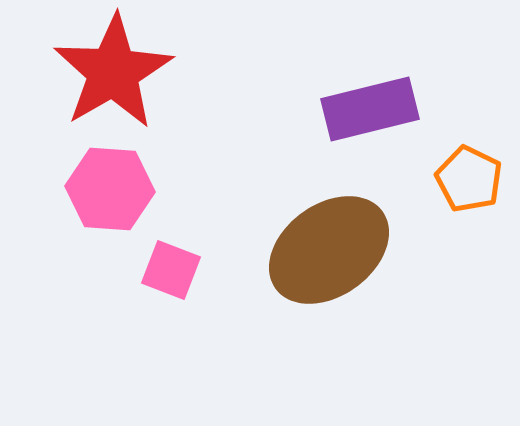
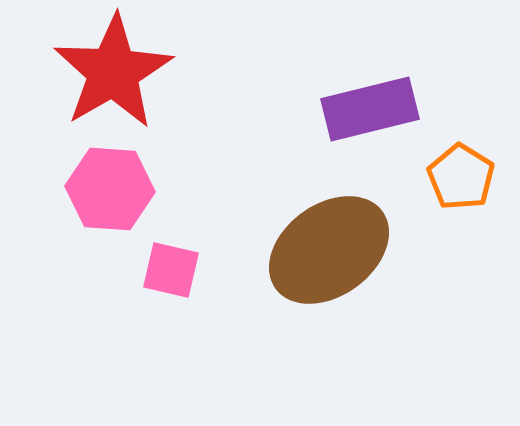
orange pentagon: moved 8 px left, 2 px up; rotated 6 degrees clockwise
pink square: rotated 8 degrees counterclockwise
